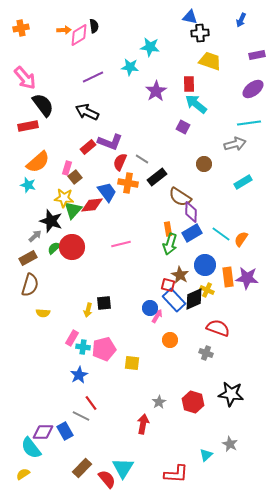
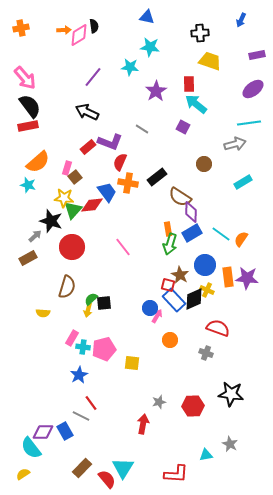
blue triangle at (190, 17): moved 43 px left
purple line at (93, 77): rotated 25 degrees counterclockwise
black semicircle at (43, 105): moved 13 px left, 1 px down
gray line at (142, 159): moved 30 px up
pink line at (121, 244): moved 2 px right, 3 px down; rotated 66 degrees clockwise
green semicircle at (54, 248): moved 37 px right, 51 px down
brown semicircle at (30, 285): moved 37 px right, 2 px down
gray star at (159, 402): rotated 16 degrees clockwise
red hexagon at (193, 402): moved 4 px down; rotated 20 degrees counterclockwise
cyan triangle at (206, 455): rotated 32 degrees clockwise
